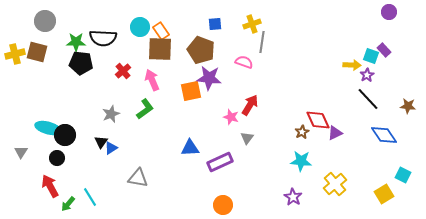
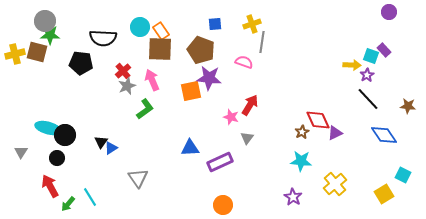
green star at (76, 42): moved 26 px left, 7 px up
gray star at (111, 114): moved 16 px right, 28 px up
gray triangle at (138, 178): rotated 45 degrees clockwise
